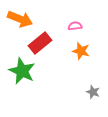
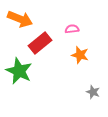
pink semicircle: moved 3 px left, 3 px down
orange star: moved 1 px left, 4 px down
green star: moved 3 px left
